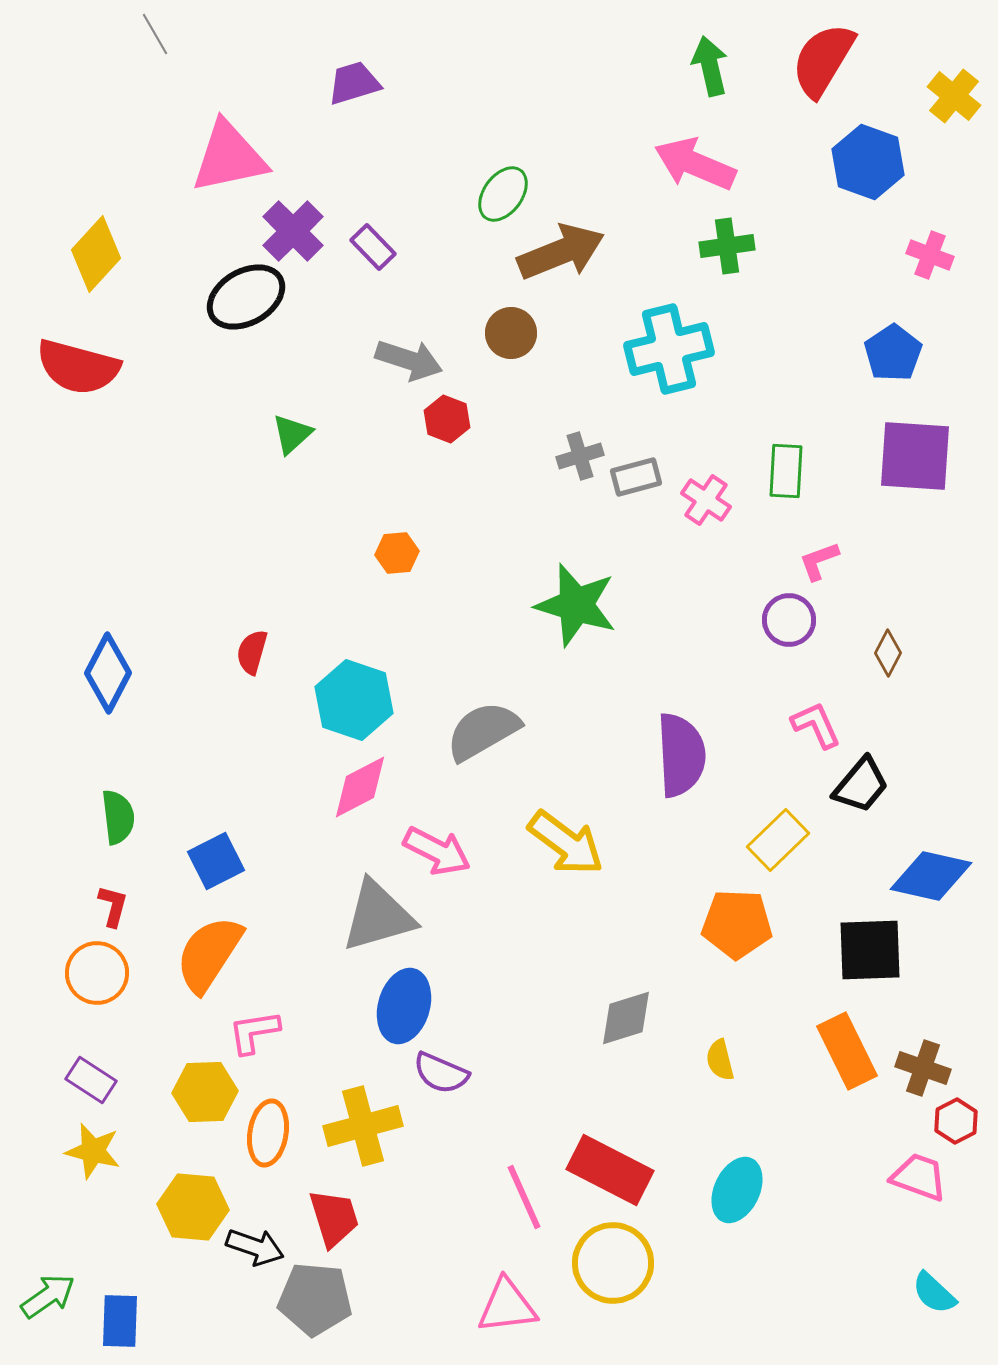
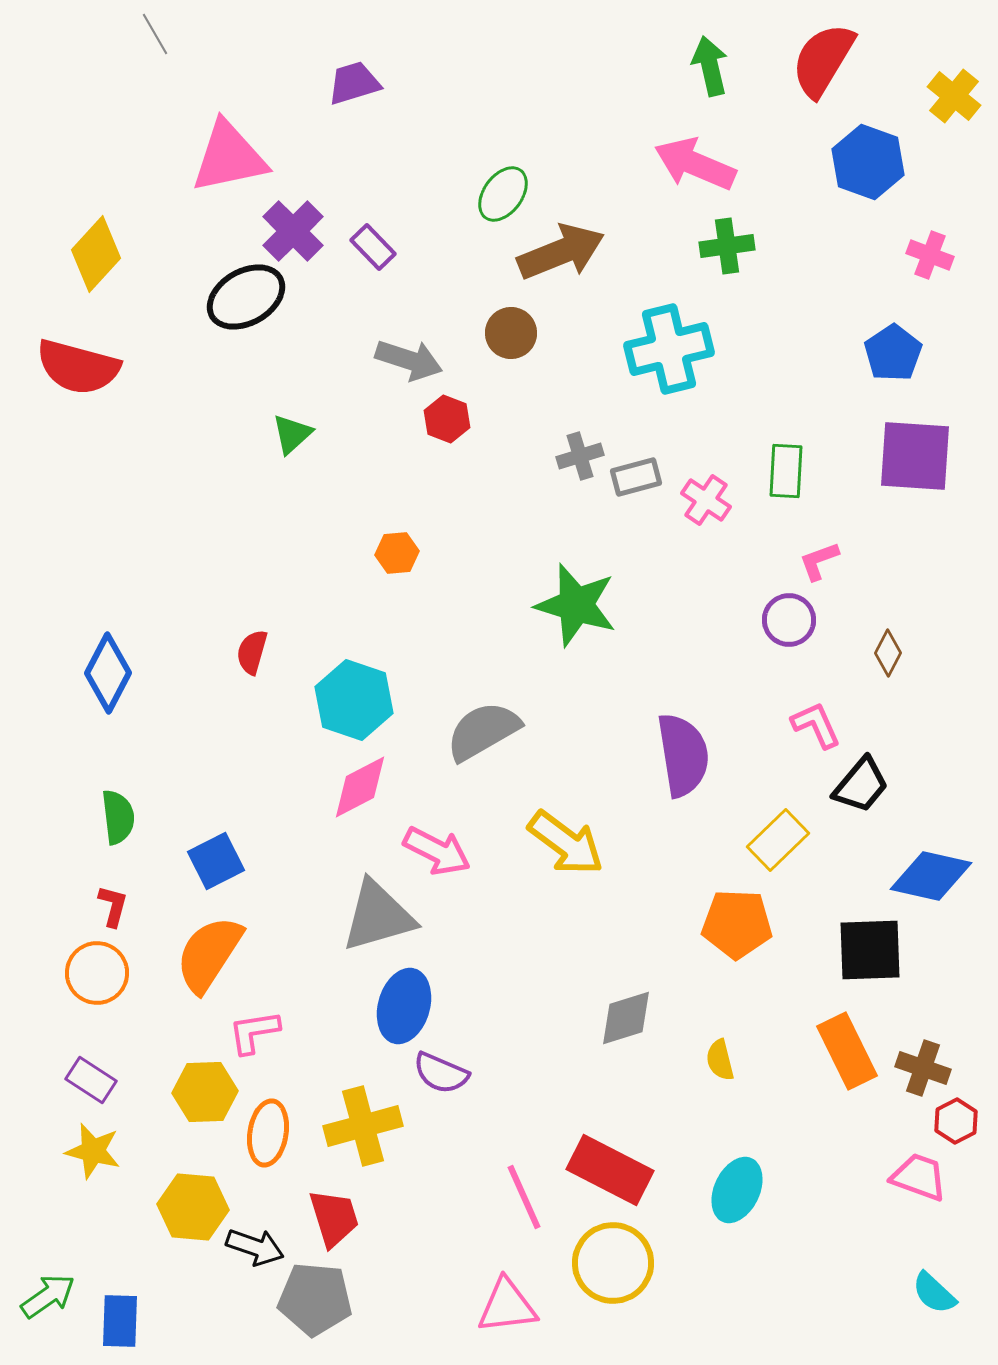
purple semicircle at (681, 755): moved 2 px right; rotated 6 degrees counterclockwise
